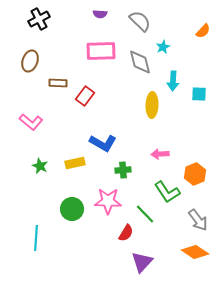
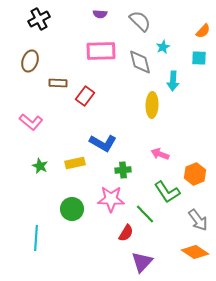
cyan square: moved 36 px up
pink arrow: rotated 24 degrees clockwise
pink star: moved 3 px right, 2 px up
